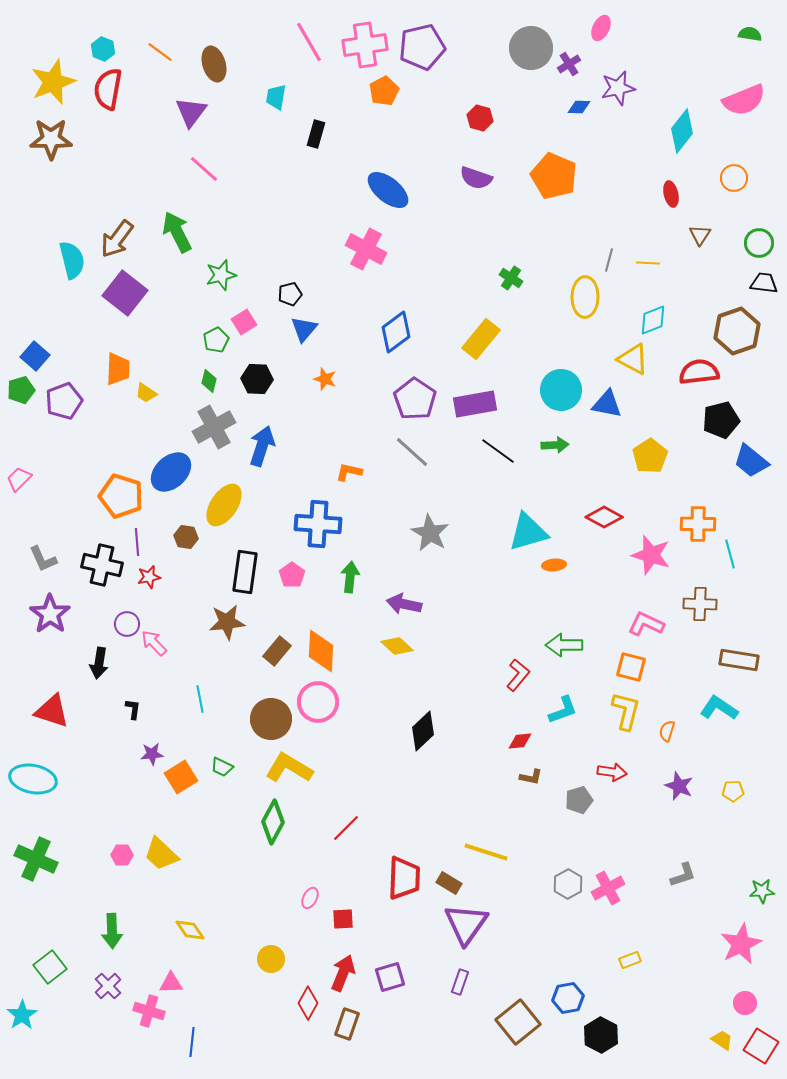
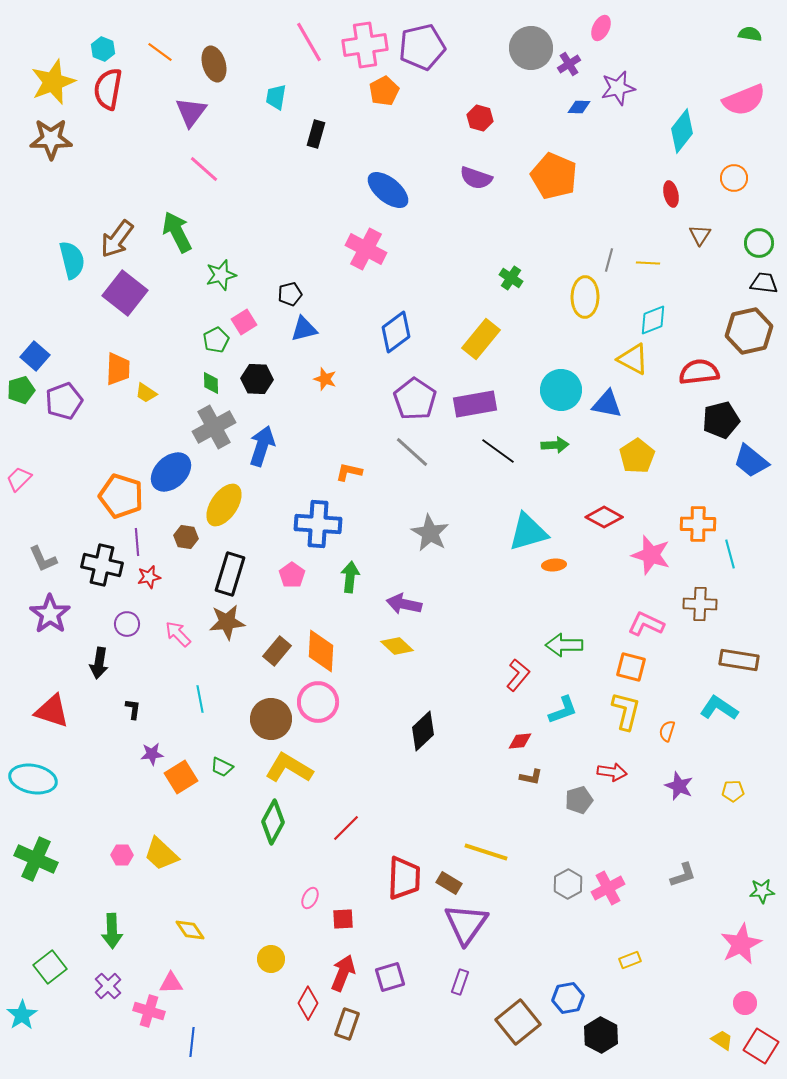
blue triangle at (304, 329): rotated 36 degrees clockwise
brown hexagon at (737, 331): moved 12 px right; rotated 6 degrees clockwise
green diamond at (209, 381): moved 2 px right, 2 px down; rotated 15 degrees counterclockwise
yellow pentagon at (650, 456): moved 13 px left
black rectangle at (245, 572): moved 15 px left, 2 px down; rotated 9 degrees clockwise
pink arrow at (154, 643): moved 24 px right, 9 px up
